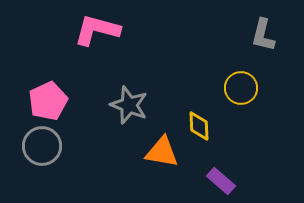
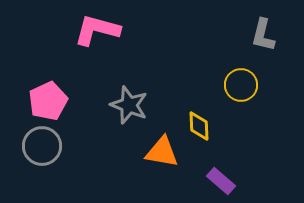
yellow circle: moved 3 px up
